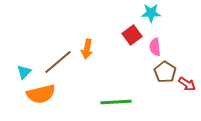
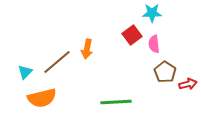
cyan star: moved 1 px right
pink semicircle: moved 1 px left, 3 px up
brown line: moved 1 px left
cyan triangle: moved 1 px right
red arrow: moved 1 px right; rotated 48 degrees counterclockwise
orange semicircle: moved 1 px right, 4 px down
